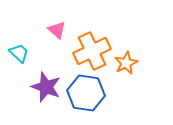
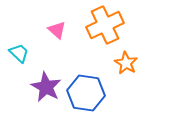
orange cross: moved 13 px right, 26 px up
orange star: rotated 15 degrees counterclockwise
purple star: rotated 8 degrees clockwise
